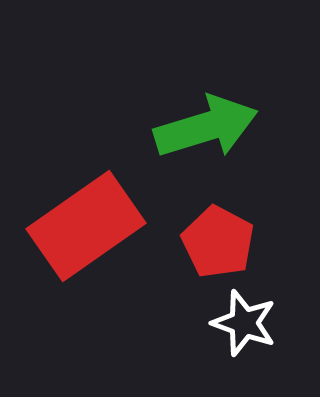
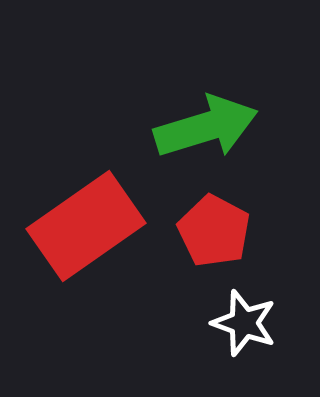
red pentagon: moved 4 px left, 11 px up
